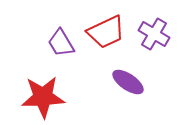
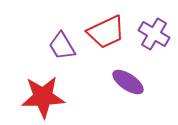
purple trapezoid: moved 1 px right, 3 px down
